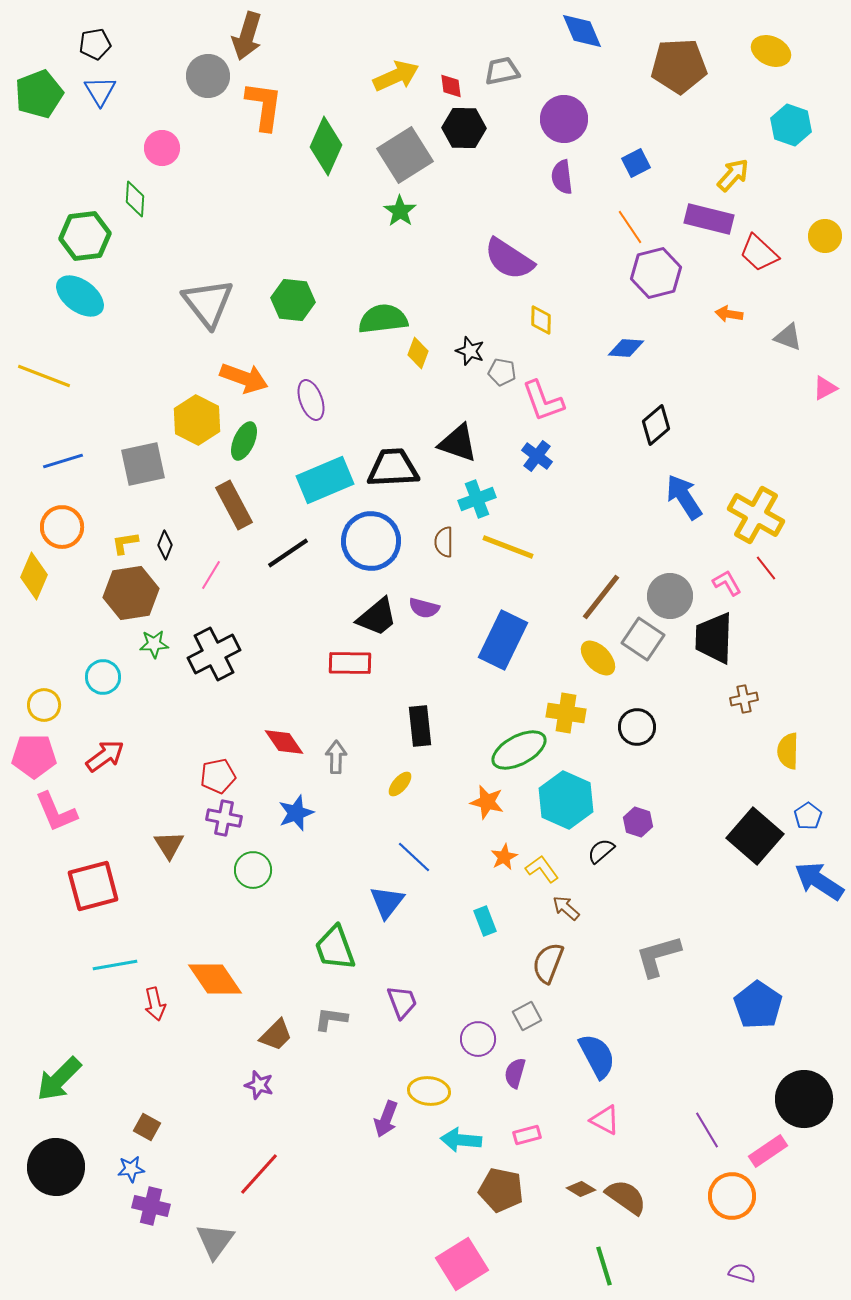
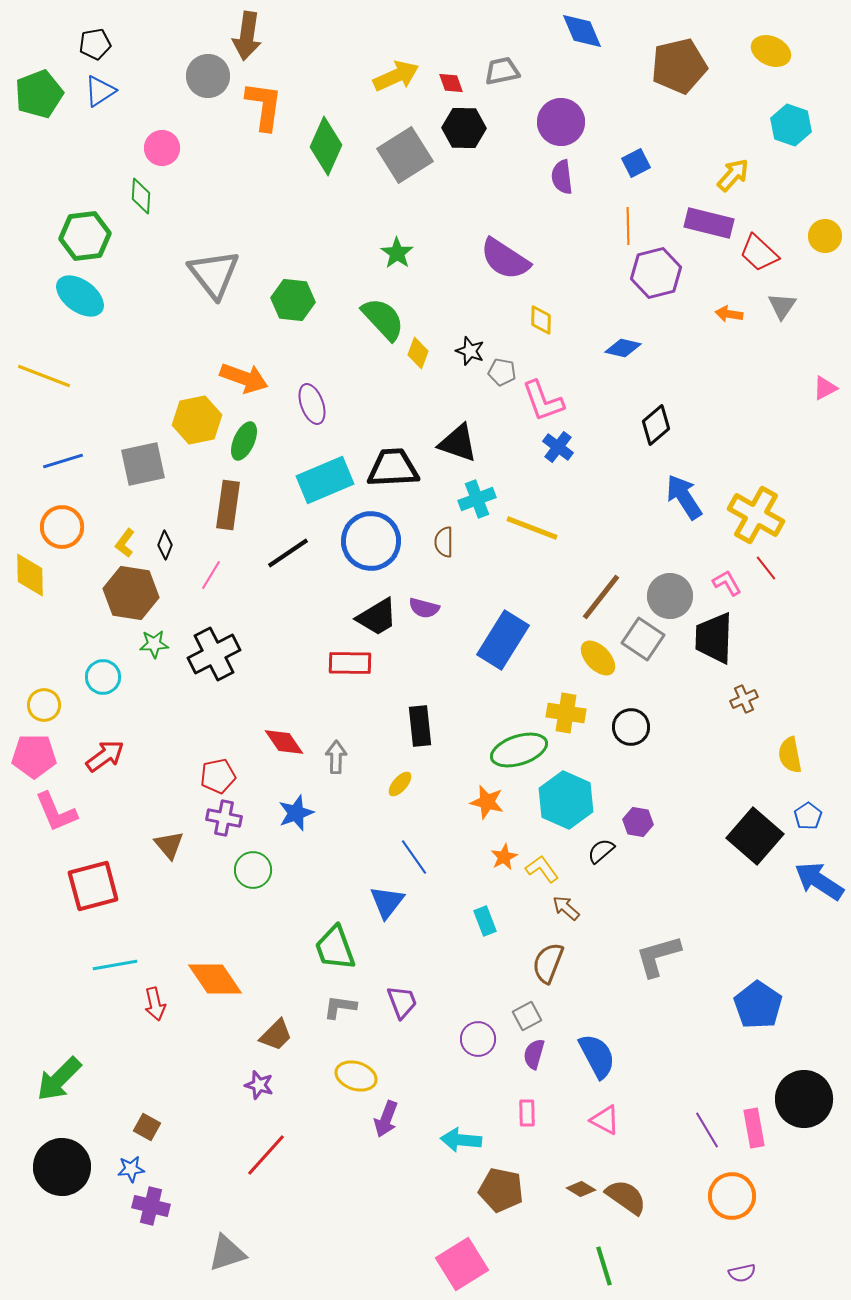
brown arrow at (247, 36): rotated 9 degrees counterclockwise
brown pentagon at (679, 66): rotated 10 degrees counterclockwise
red diamond at (451, 86): moved 3 px up; rotated 12 degrees counterclockwise
blue triangle at (100, 91): rotated 28 degrees clockwise
purple circle at (564, 119): moved 3 px left, 3 px down
green diamond at (135, 199): moved 6 px right, 3 px up
green star at (400, 211): moved 3 px left, 42 px down
purple rectangle at (709, 219): moved 4 px down
orange line at (630, 227): moved 2 px left, 1 px up; rotated 33 degrees clockwise
purple semicircle at (509, 259): moved 4 px left
gray triangle at (208, 303): moved 6 px right, 29 px up
green semicircle at (383, 319): rotated 54 degrees clockwise
gray triangle at (788, 337): moved 6 px left, 31 px up; rotated 44 degrees clockwise
blue diamond at (626, 348): moved 3 px left; rotated 9 degrees clockwise
purple ellipse at (311, 400): moved 1 px right, 4 px down
yellow hexagon at (197, 420): rotated 21 degrees clockwise
blue cross at (537, 456): moved 21 px right, 9 px up
brown rectangle at (234, 505): moved 6 px left; rotated 36 degrees clockwise
yellow L-shape at (125, 543): rotated 44 degrees counterclockwise
yellow line at (508, 547): moved 24 px right, 19 px up
yellow diamond at (34, 576): moved 4 px left, 1 px up; rotated 24 degrees counterclockwise
brown hexagon at (131, 593): rotated 18 degrees clockwise
black trapezoid at (377, 617): rotated 9 degrees clockwise
blue rectangle at (503, 640): rotated 6 degrees clockwise
brown cross at (744, 699): rotated 12 degrees counterclockwise
black circle at (637, 727): moved 6 px left
green ellipse at (519, 750): rotated 10 degrees clockwise
yellow semicircle at (788, 751): moved 2 px right, 4 px down; rotated 12 degrees counterclockwise
purple hexagon at (638, 822): rotated 8 degrees counterclockwise
brown triangle at (169, 845): rotated 8 degrees counterclockwise
blue line at (414, 857): rotated 12 degrees clockwise
gray L-shape at (331, 1019): moved 9 px right, 12 px up
purple semicircle at (515, 1073): moved 19 px right, 19 px up
yellow ellipse at (429, 1091): moved 73 px left, 15 px up; rotated 12 degrees clockwise
pink rectangle at (527, 1135): moved 22 px up; rotated 76 degrees counterclockwise
pink rectangle at (768, 1151): moved 14 px left, 23 px up; rotated 66 degrees counterclockwise
black circle at (56, 1167): moved 6 px right
red line at (259, 1174): moved 7 px right, 19 px up
gray triangle at (215, 1241): moved 12 px right, 12 px down; rotated 36 degrees clockwise
purple semicircle at (742, 1273): rotated 152 degrees clockwise
